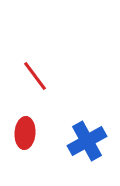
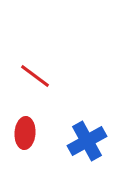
red line: rotated 16 degrees counterclockwise
